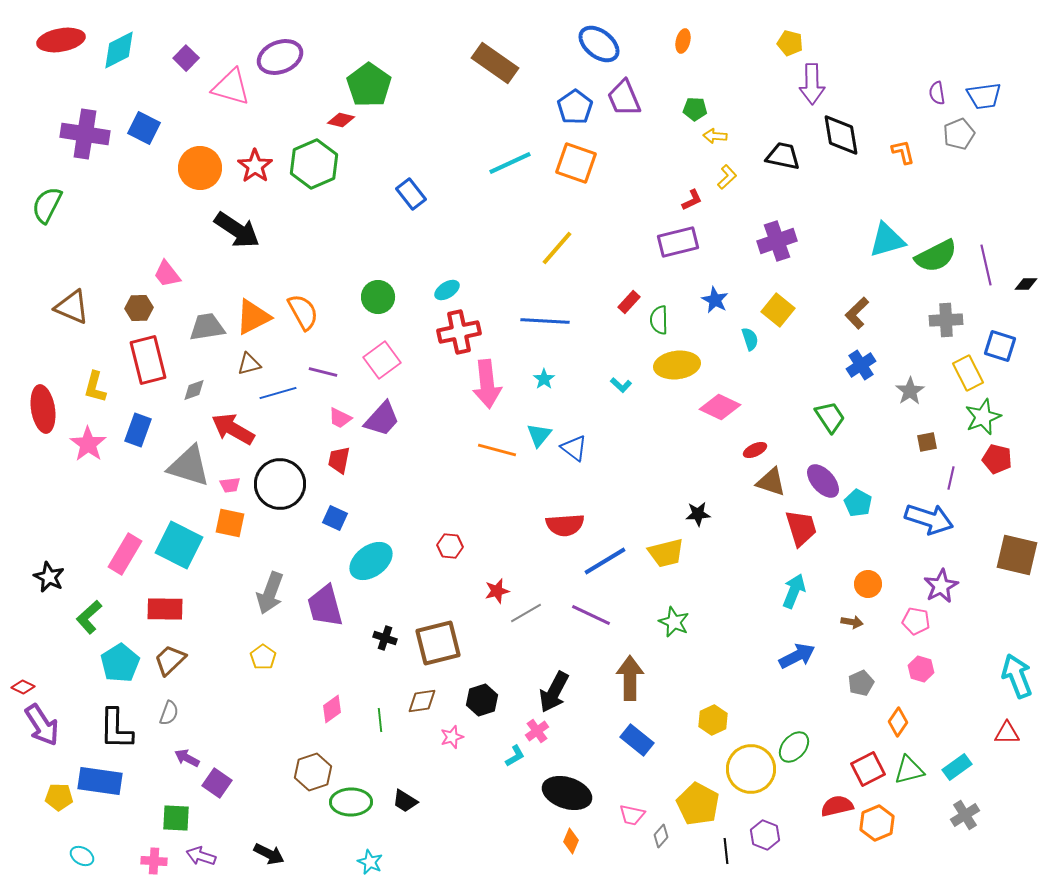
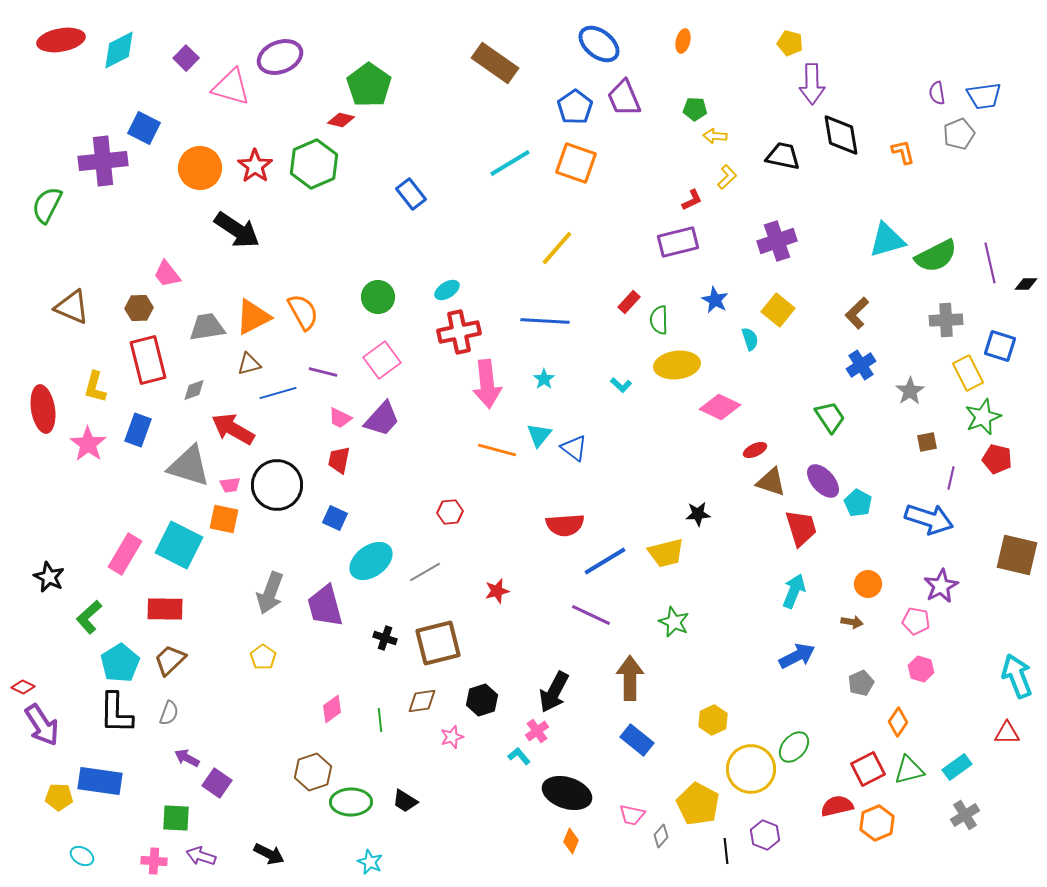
purple cross at (85, 134): moved 18 px right, 27 px down; rotated 15 degrees counterclockwise
cyan line at (510, 163): rotated 6 degrees counterclockwise
purple line at (986, 265): moved 4 px right, 2 px up
black circle at (280, 484): moved 3 px left, 1 px down
orange square at (230, 523): moved 6 px left, 4 px up
red hexagon at (450, 546): moved 34 px up; rotated 10 degrees counterclockwise
gray line at (526, 613): moved 101 px left, 41 px up
black L-shape at (116, 729): moved 16 px up
cyan L-shape at (515, 756): moved 4 px right; rotated 100 degrees counterclockwise
